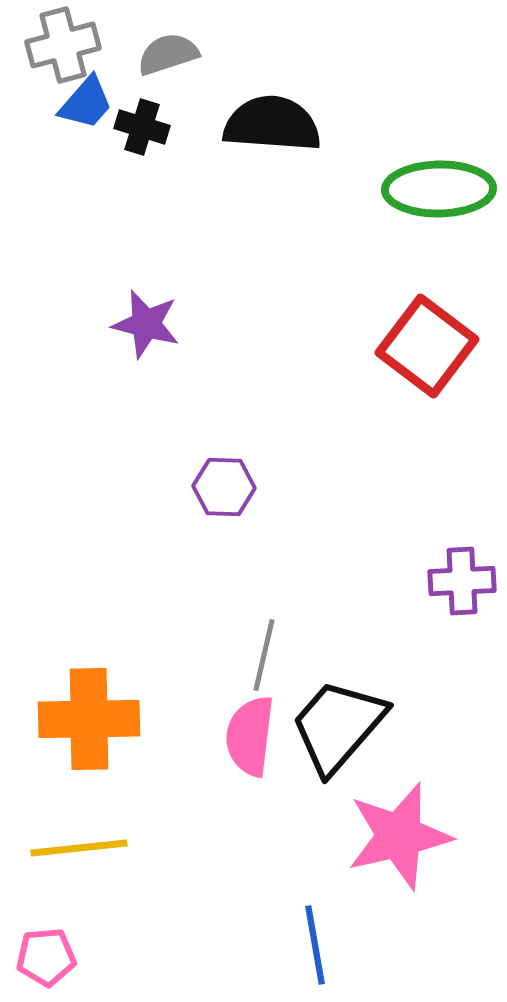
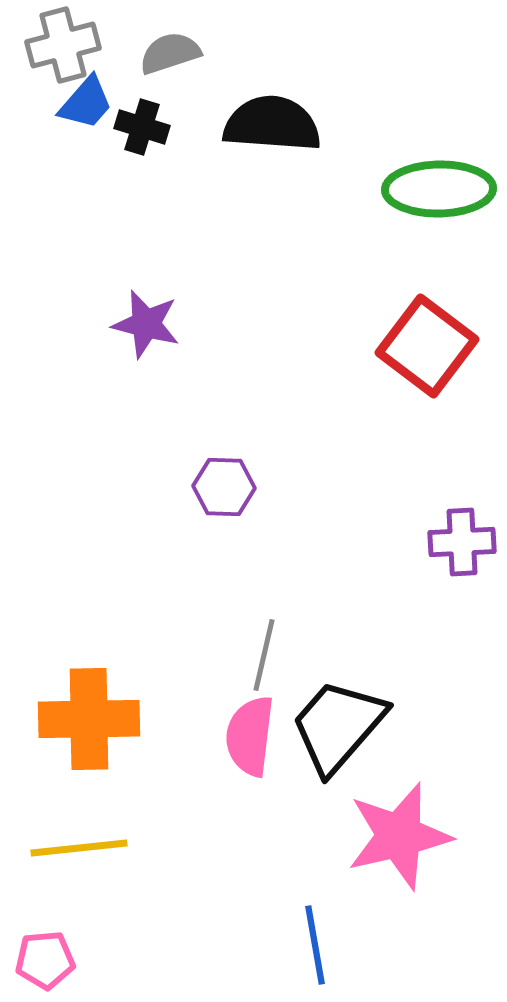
gray semicircle: moved 2 px right, 1 px up
purple cross: moved 39 px up
pink pentagon: moved 1 px left, 3 px down
